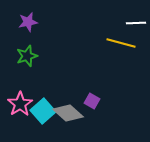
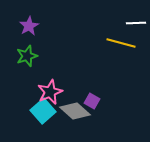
purple star: moved 1 px right, 4 px down; rotated 18 degrees counterclockwise
pink star: moved 30 px right, 12 px up; rotated 10 degrees clockwise
gray diamond: moved 7 px right, 2 px up
